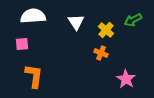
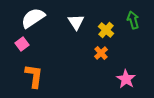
white semicircle: moved 2 px down; rotated 30 degrees counterclockwise
green arrow: rotated 102 degrees clockwise
pink square: rotated 32 degrees counterclockwise
orange cross: rotated 24 degrees clockwise
